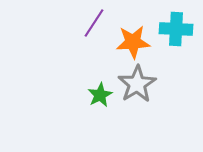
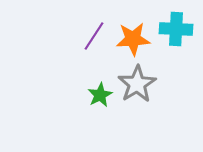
purple line: moved 13 px down
orange star: moved 3 px up
